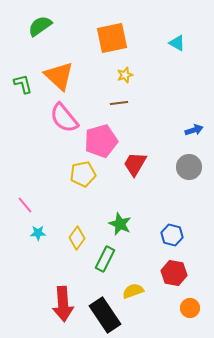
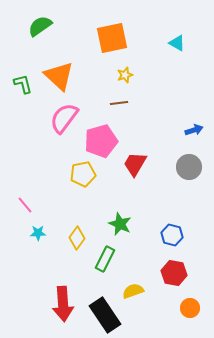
pink semicircle: rotated 76 degrees clockwise
